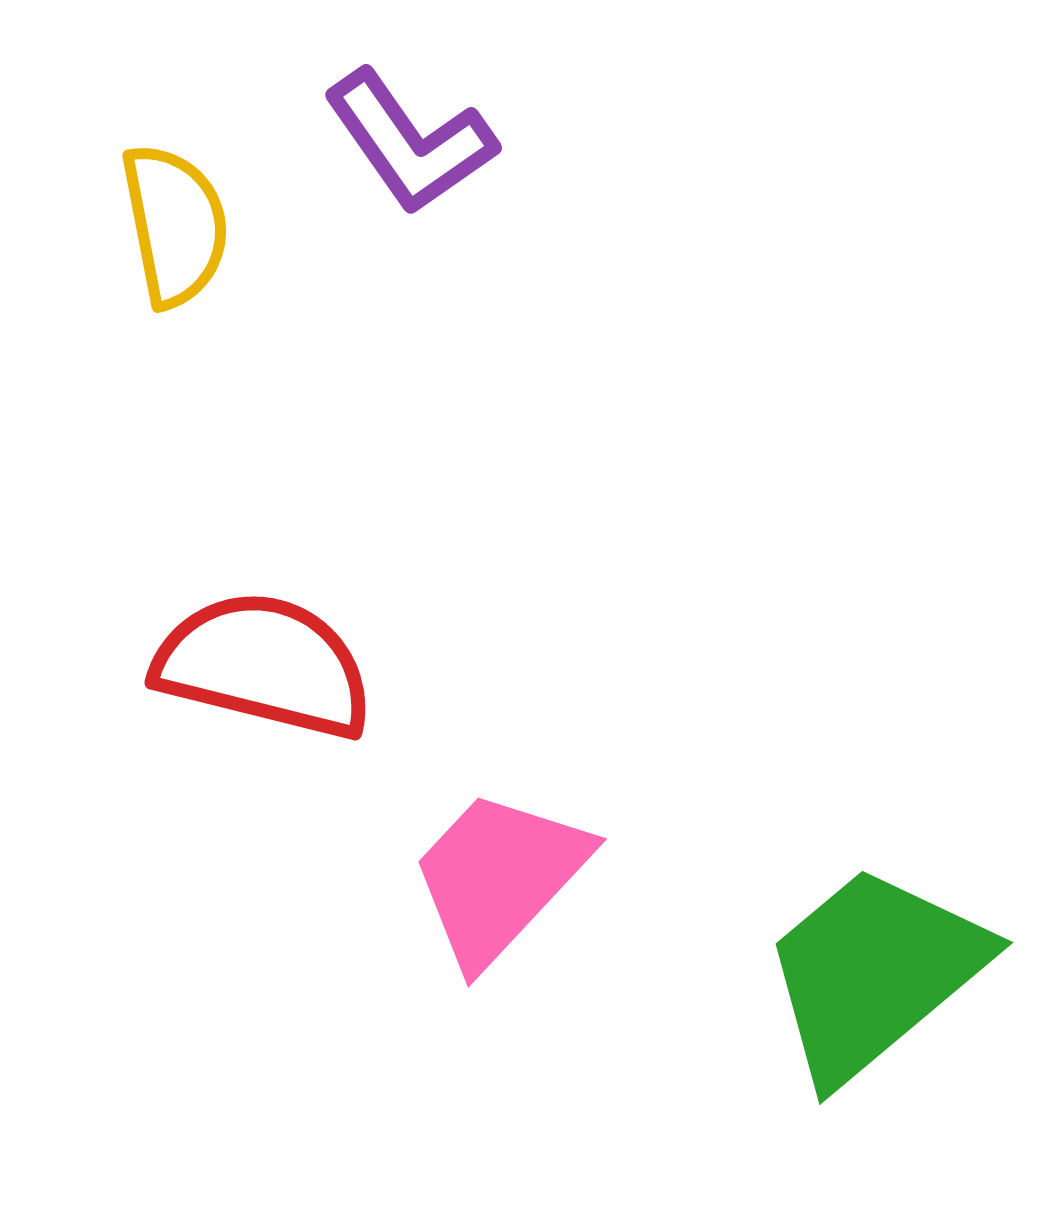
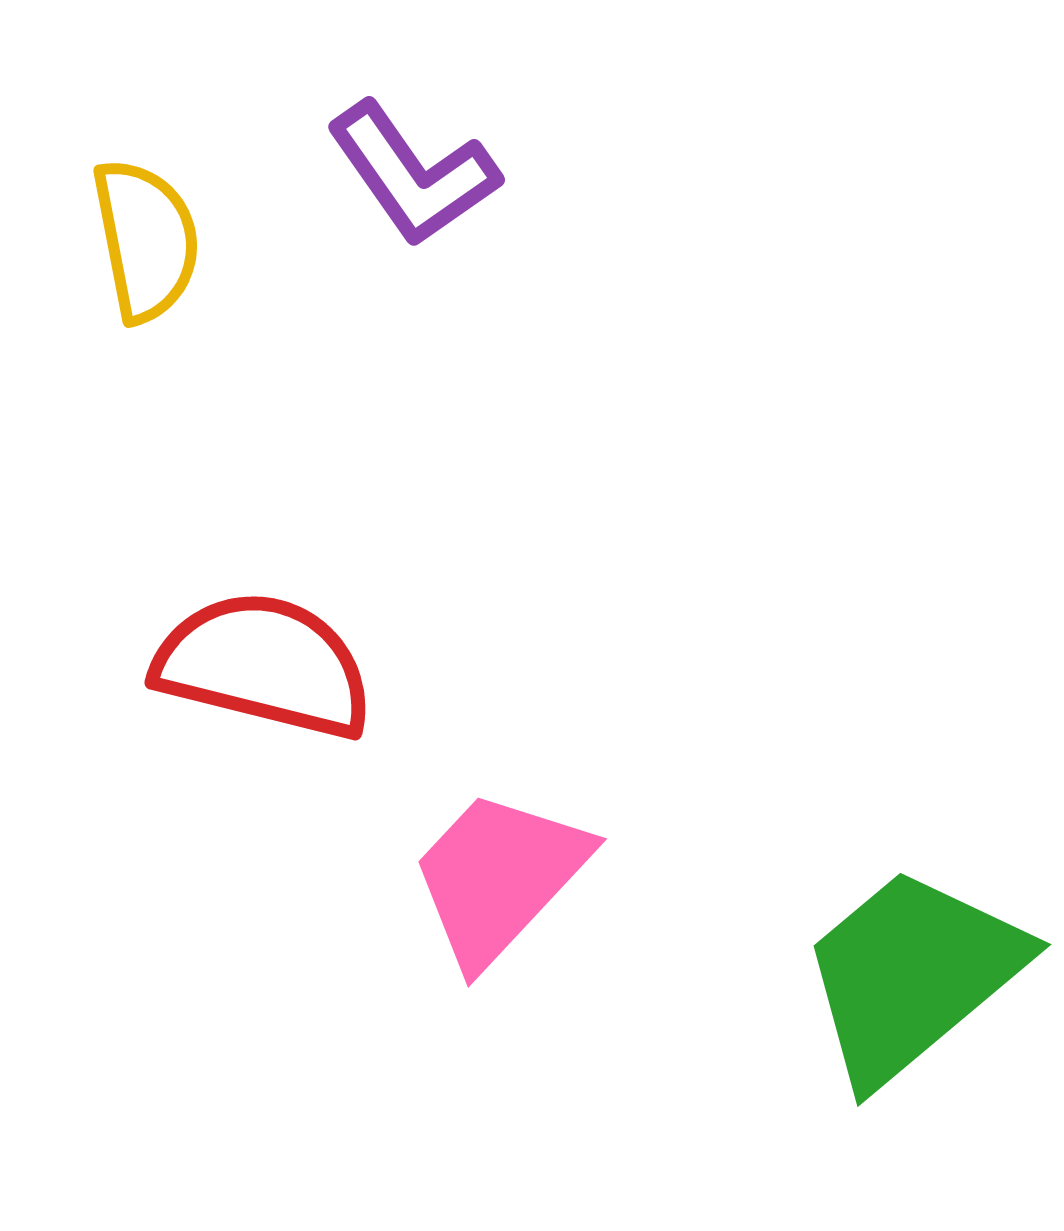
purple L-shape: moved 3 px right, 32 px down
yellow semicircle: moved 29 px left, 15 px down
green trapezoid: moved 38 px right, 2 px down
